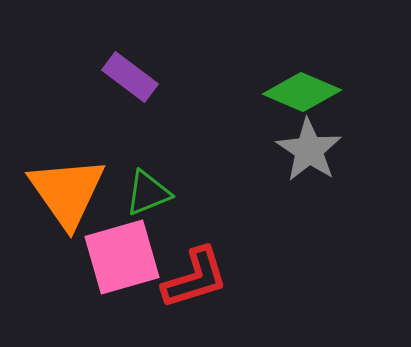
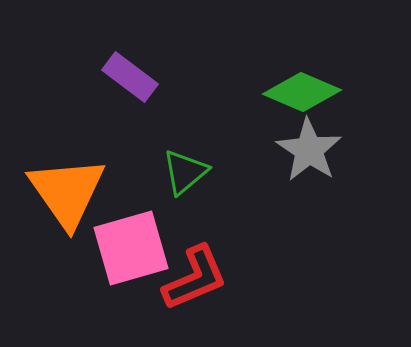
green triangle: moved 37 px right, 21 px up; rotated 18 degrees counterclockwise
pink square: moved 9 px right, 9 px up
red L-shape: rotated 6 degrees counterclockwise
